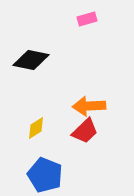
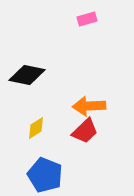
black diamond: moved 4 px left, 15 px down
